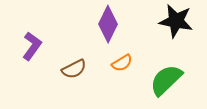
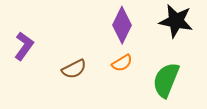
purple diamond: moved 14 px right, 1 px down
purple L-shape: moved 8 px left
green semicircle: rotated 24 degrees counterclockwise
